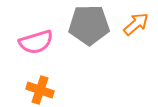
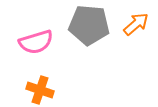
gray pentagon: rotated 6 degrees clockwise
